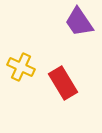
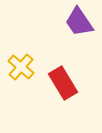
yellow cross: rotated 16 degrees clockwise
